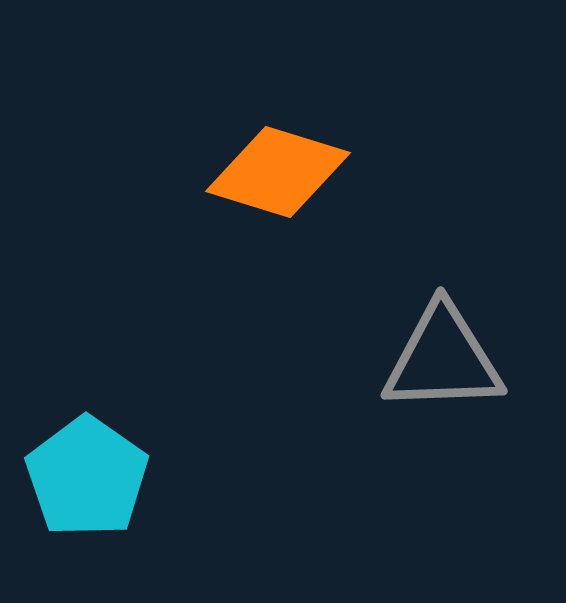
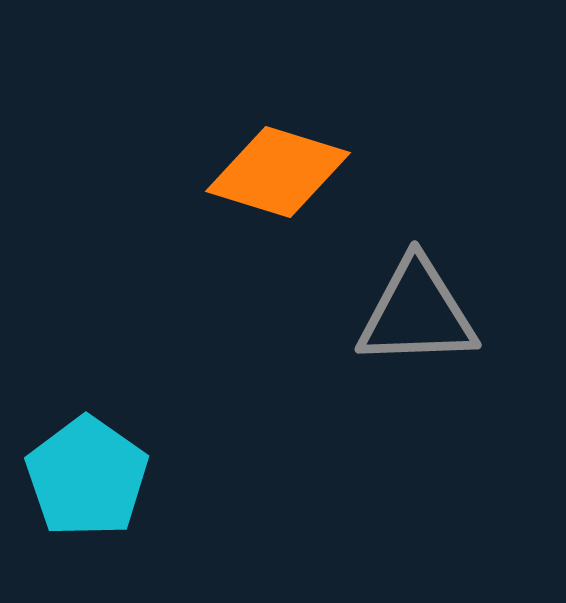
gray triangle: moved 26 px left, 46 px up
